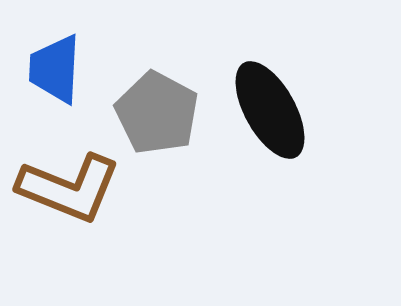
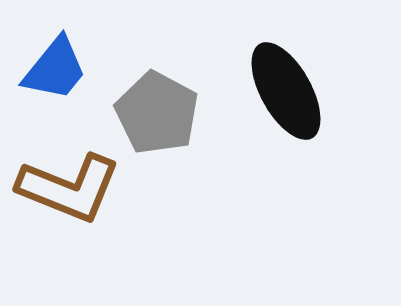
blue trapezoid: rotated 144 degrees counterclockwise
black ellipse: moved 16 px right, 19 px up
